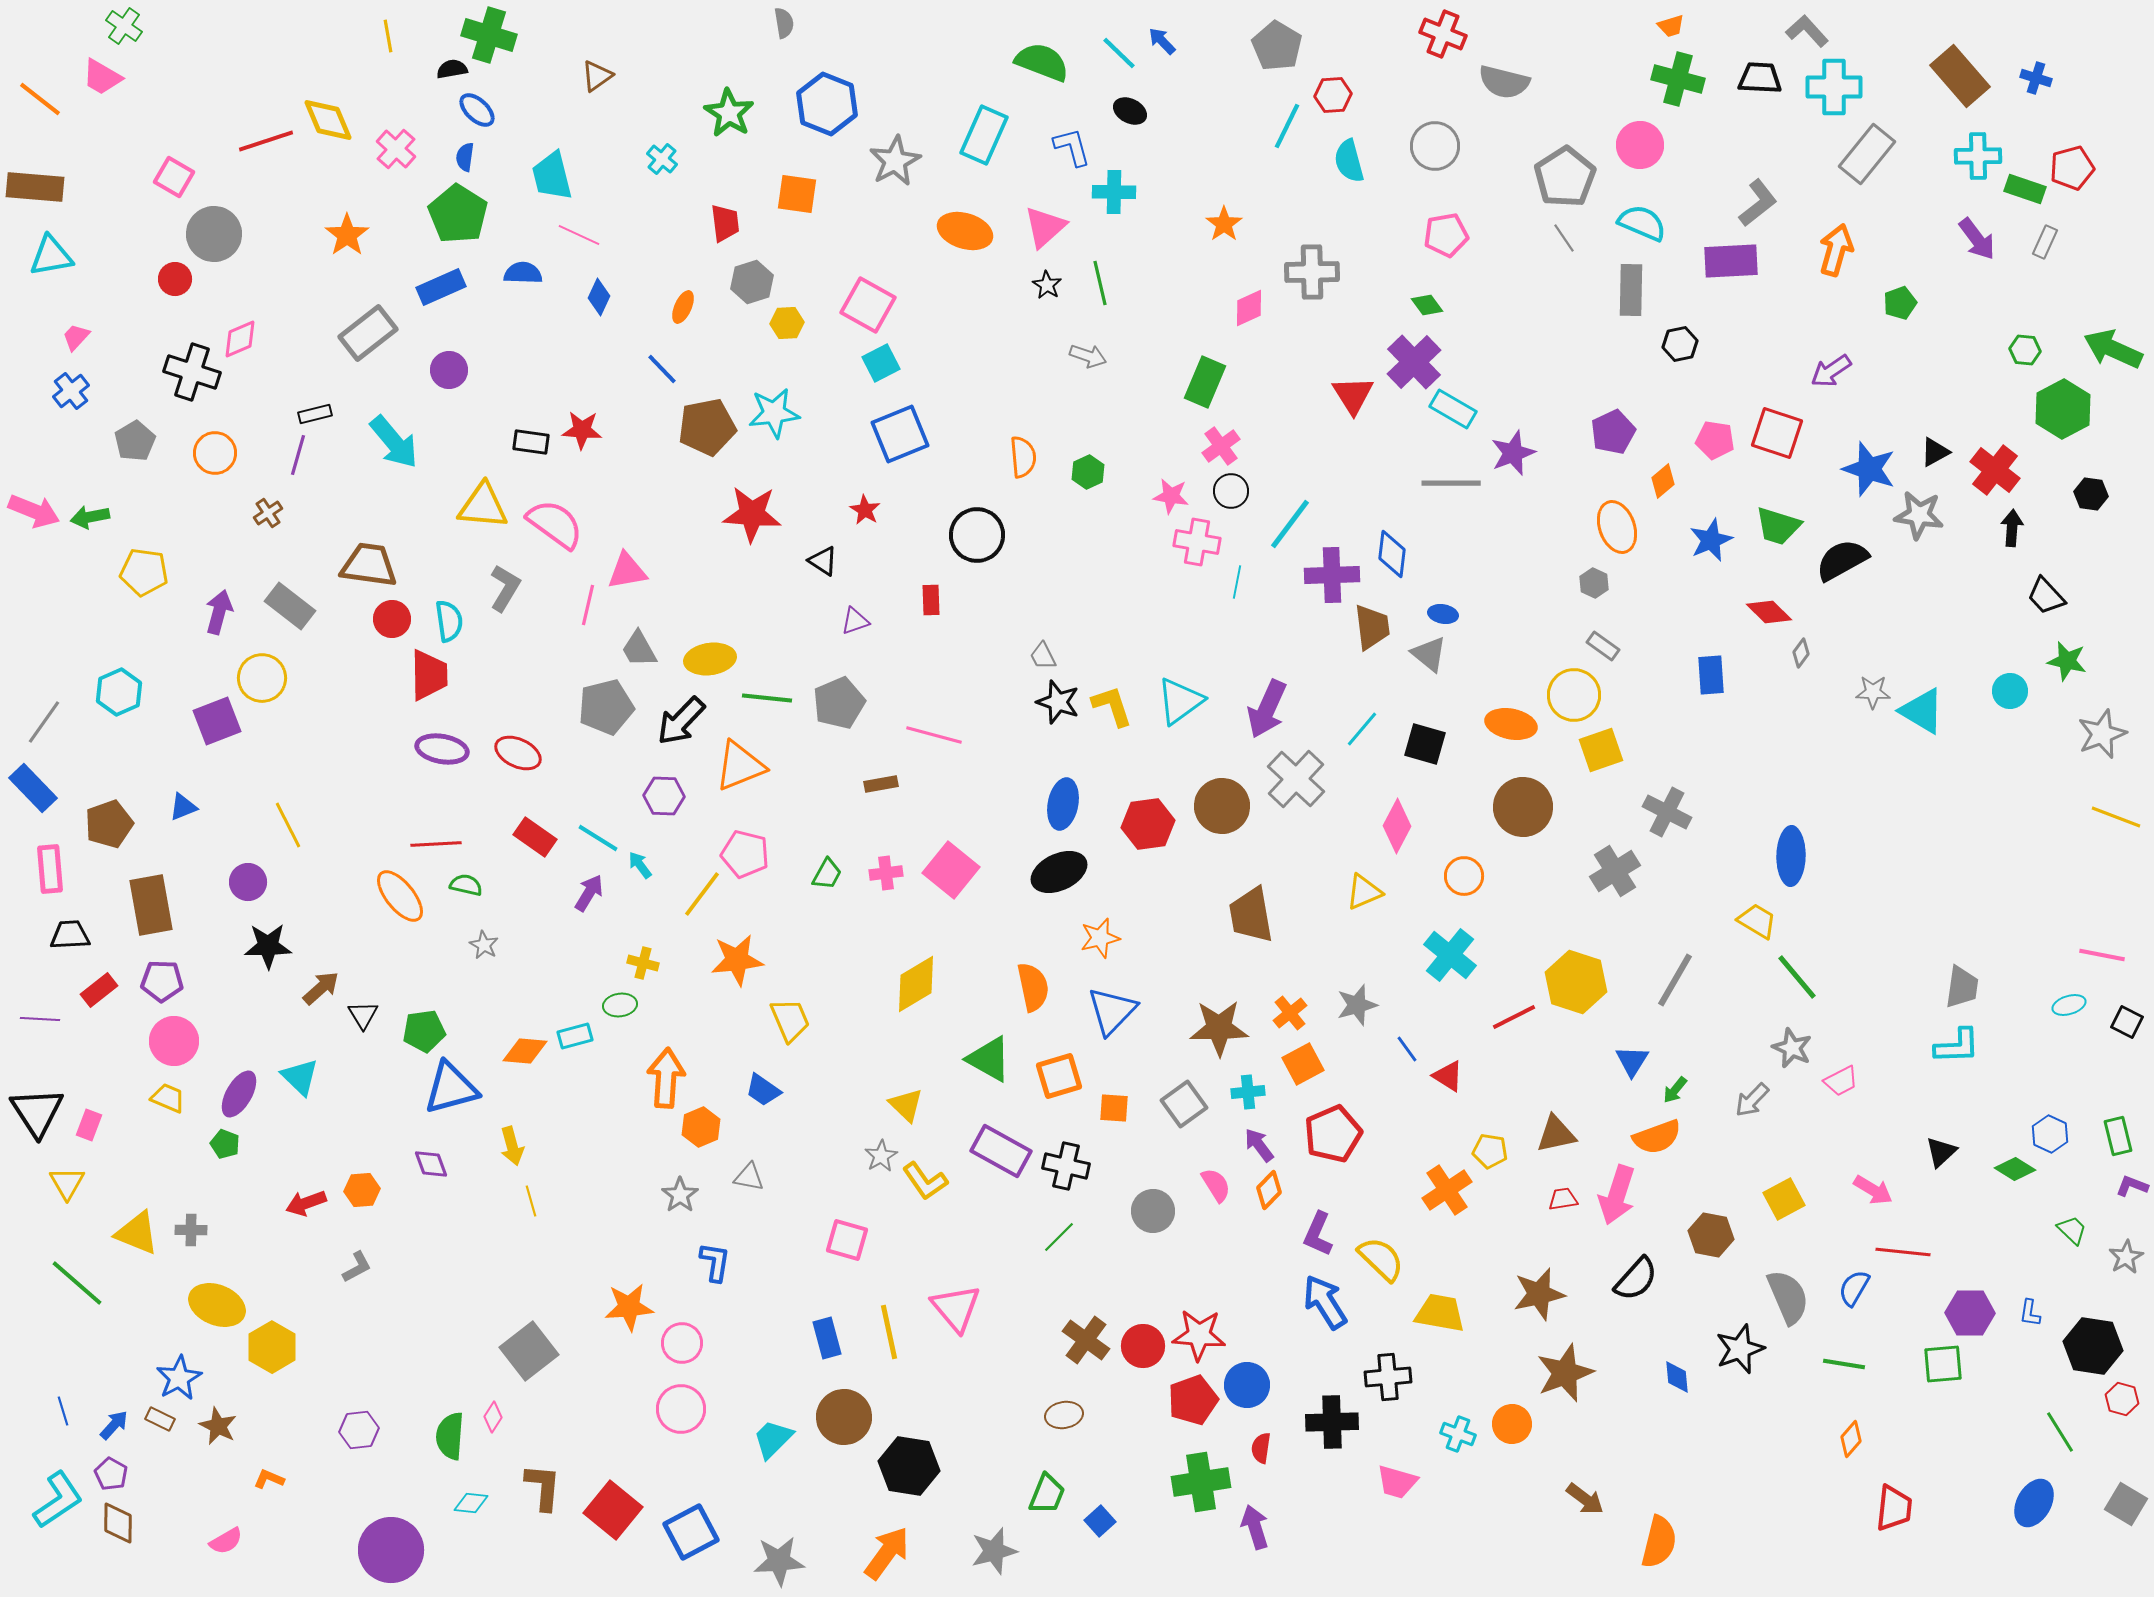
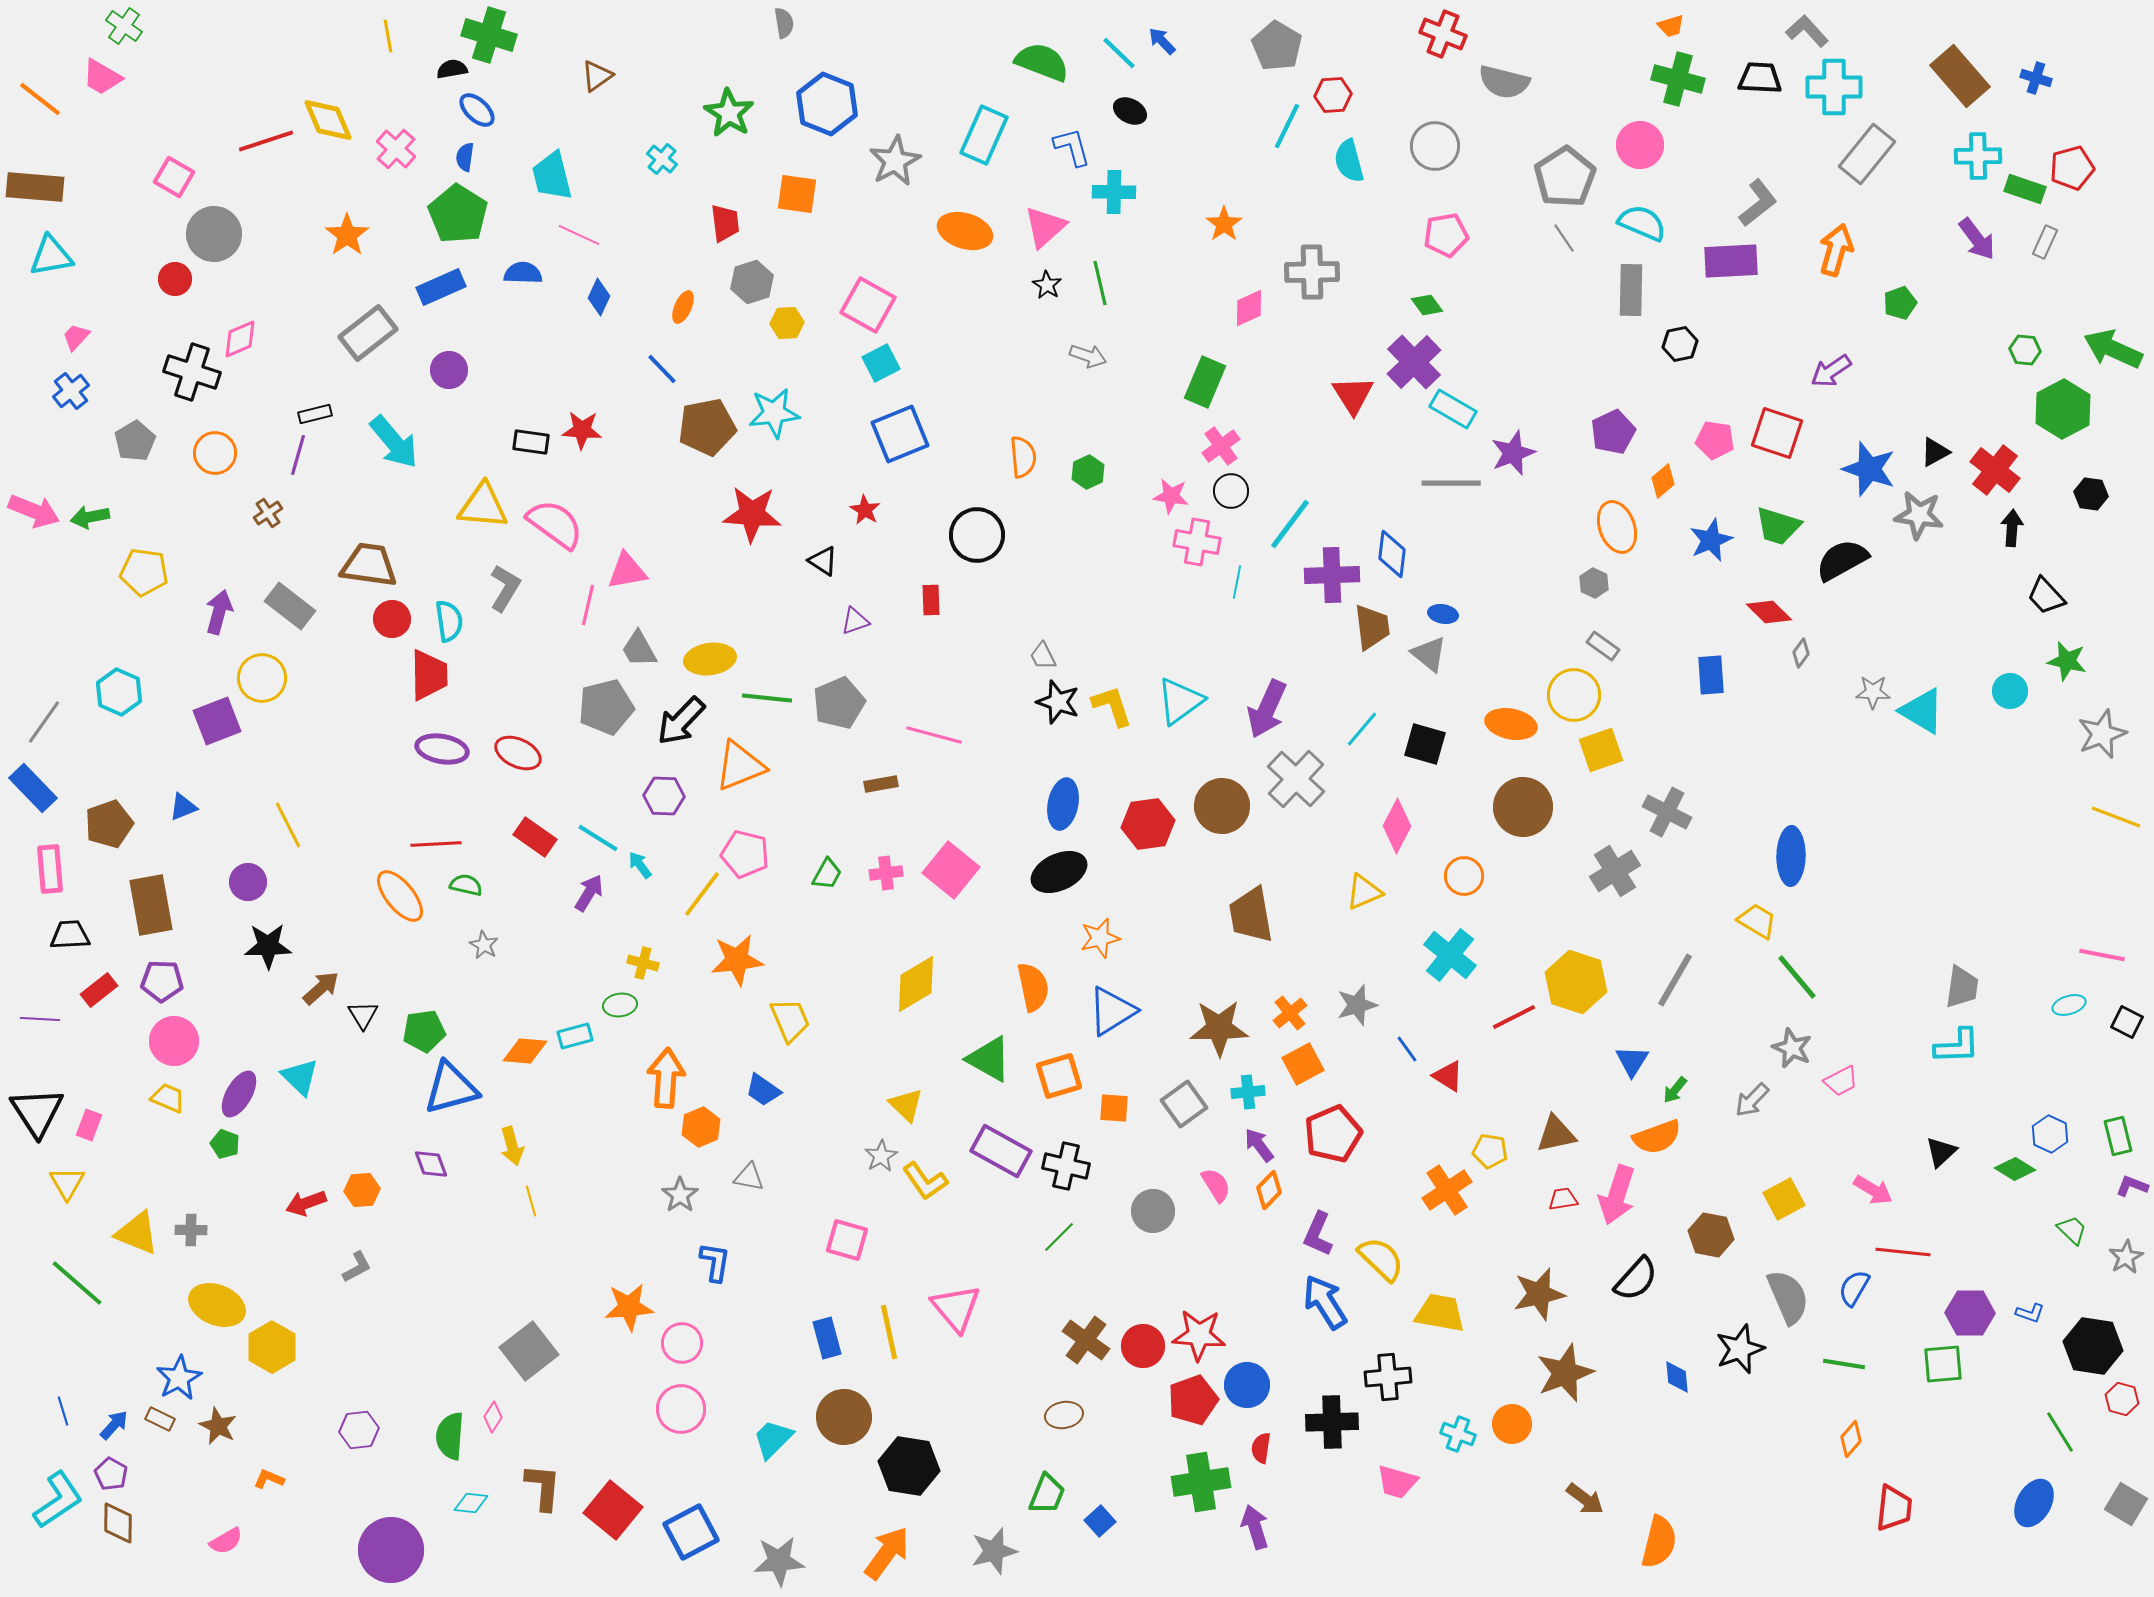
cyan hexagon at (119, 692): rotated 12 degrees counterclockwise
blue triangle at (1112, 1011): rotated 14 degrees clockwise
blue L-shape at (2030, 1313): rotated 80 degrees counterclockwise
